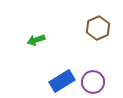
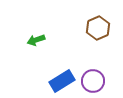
purple circle: moved 1 px up
